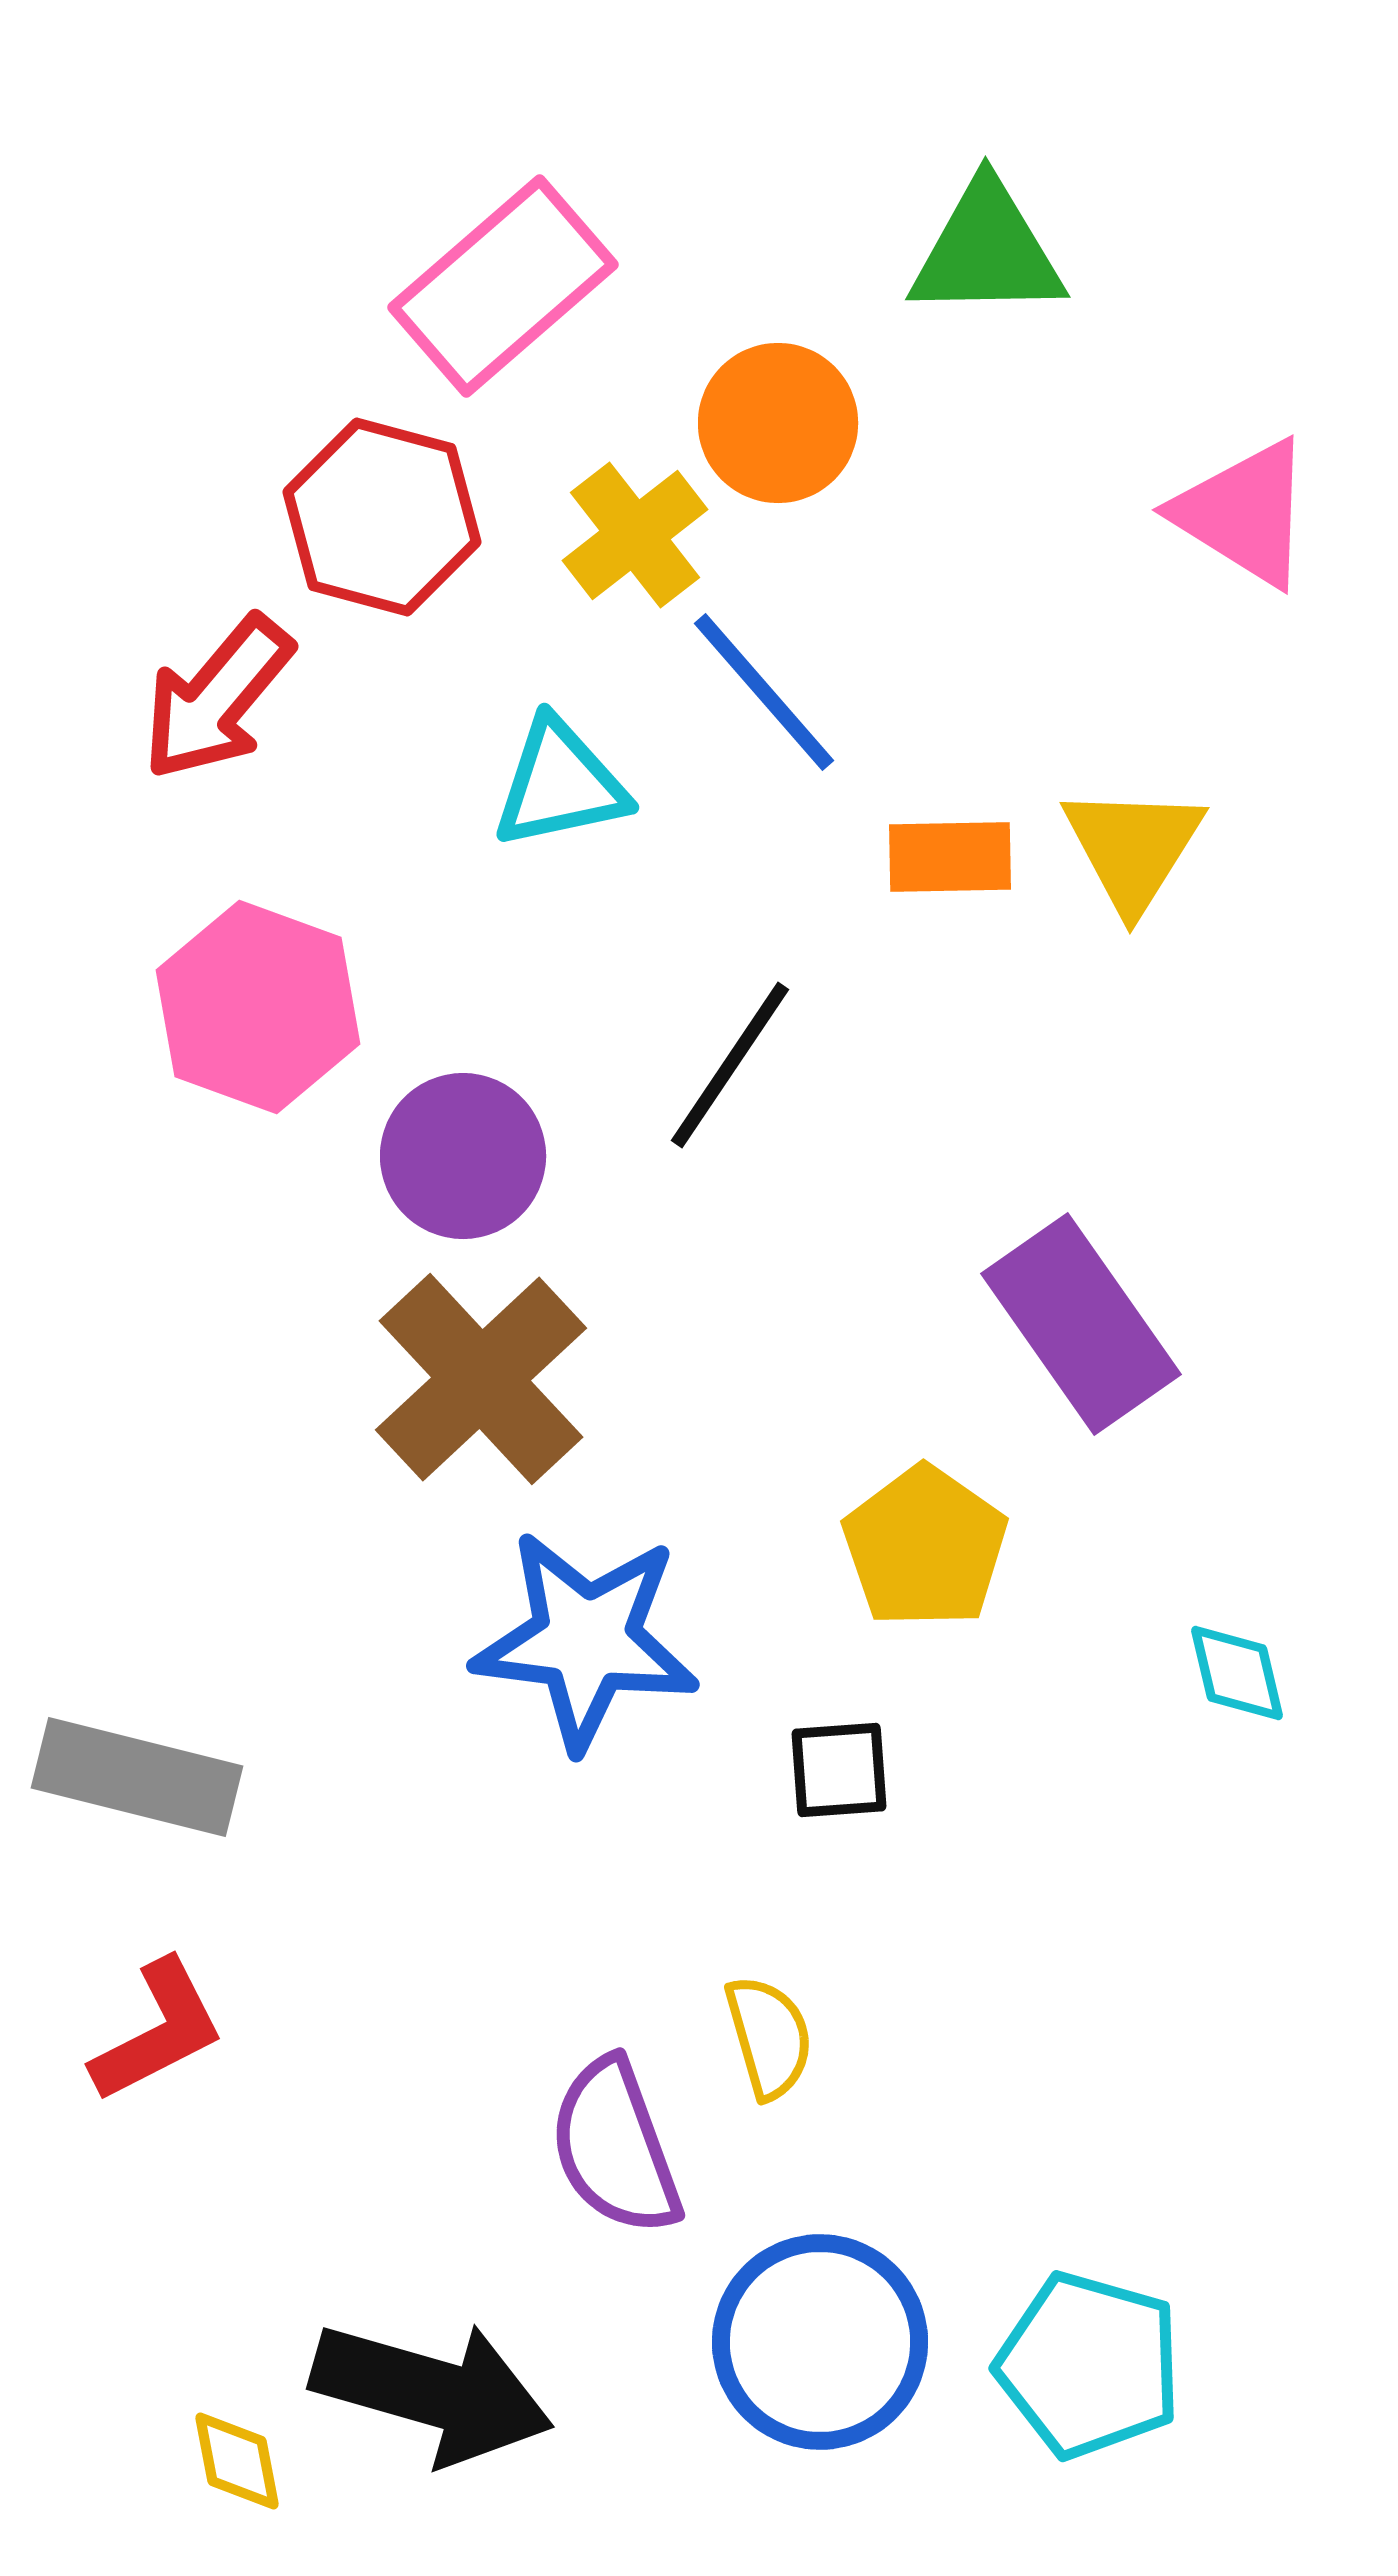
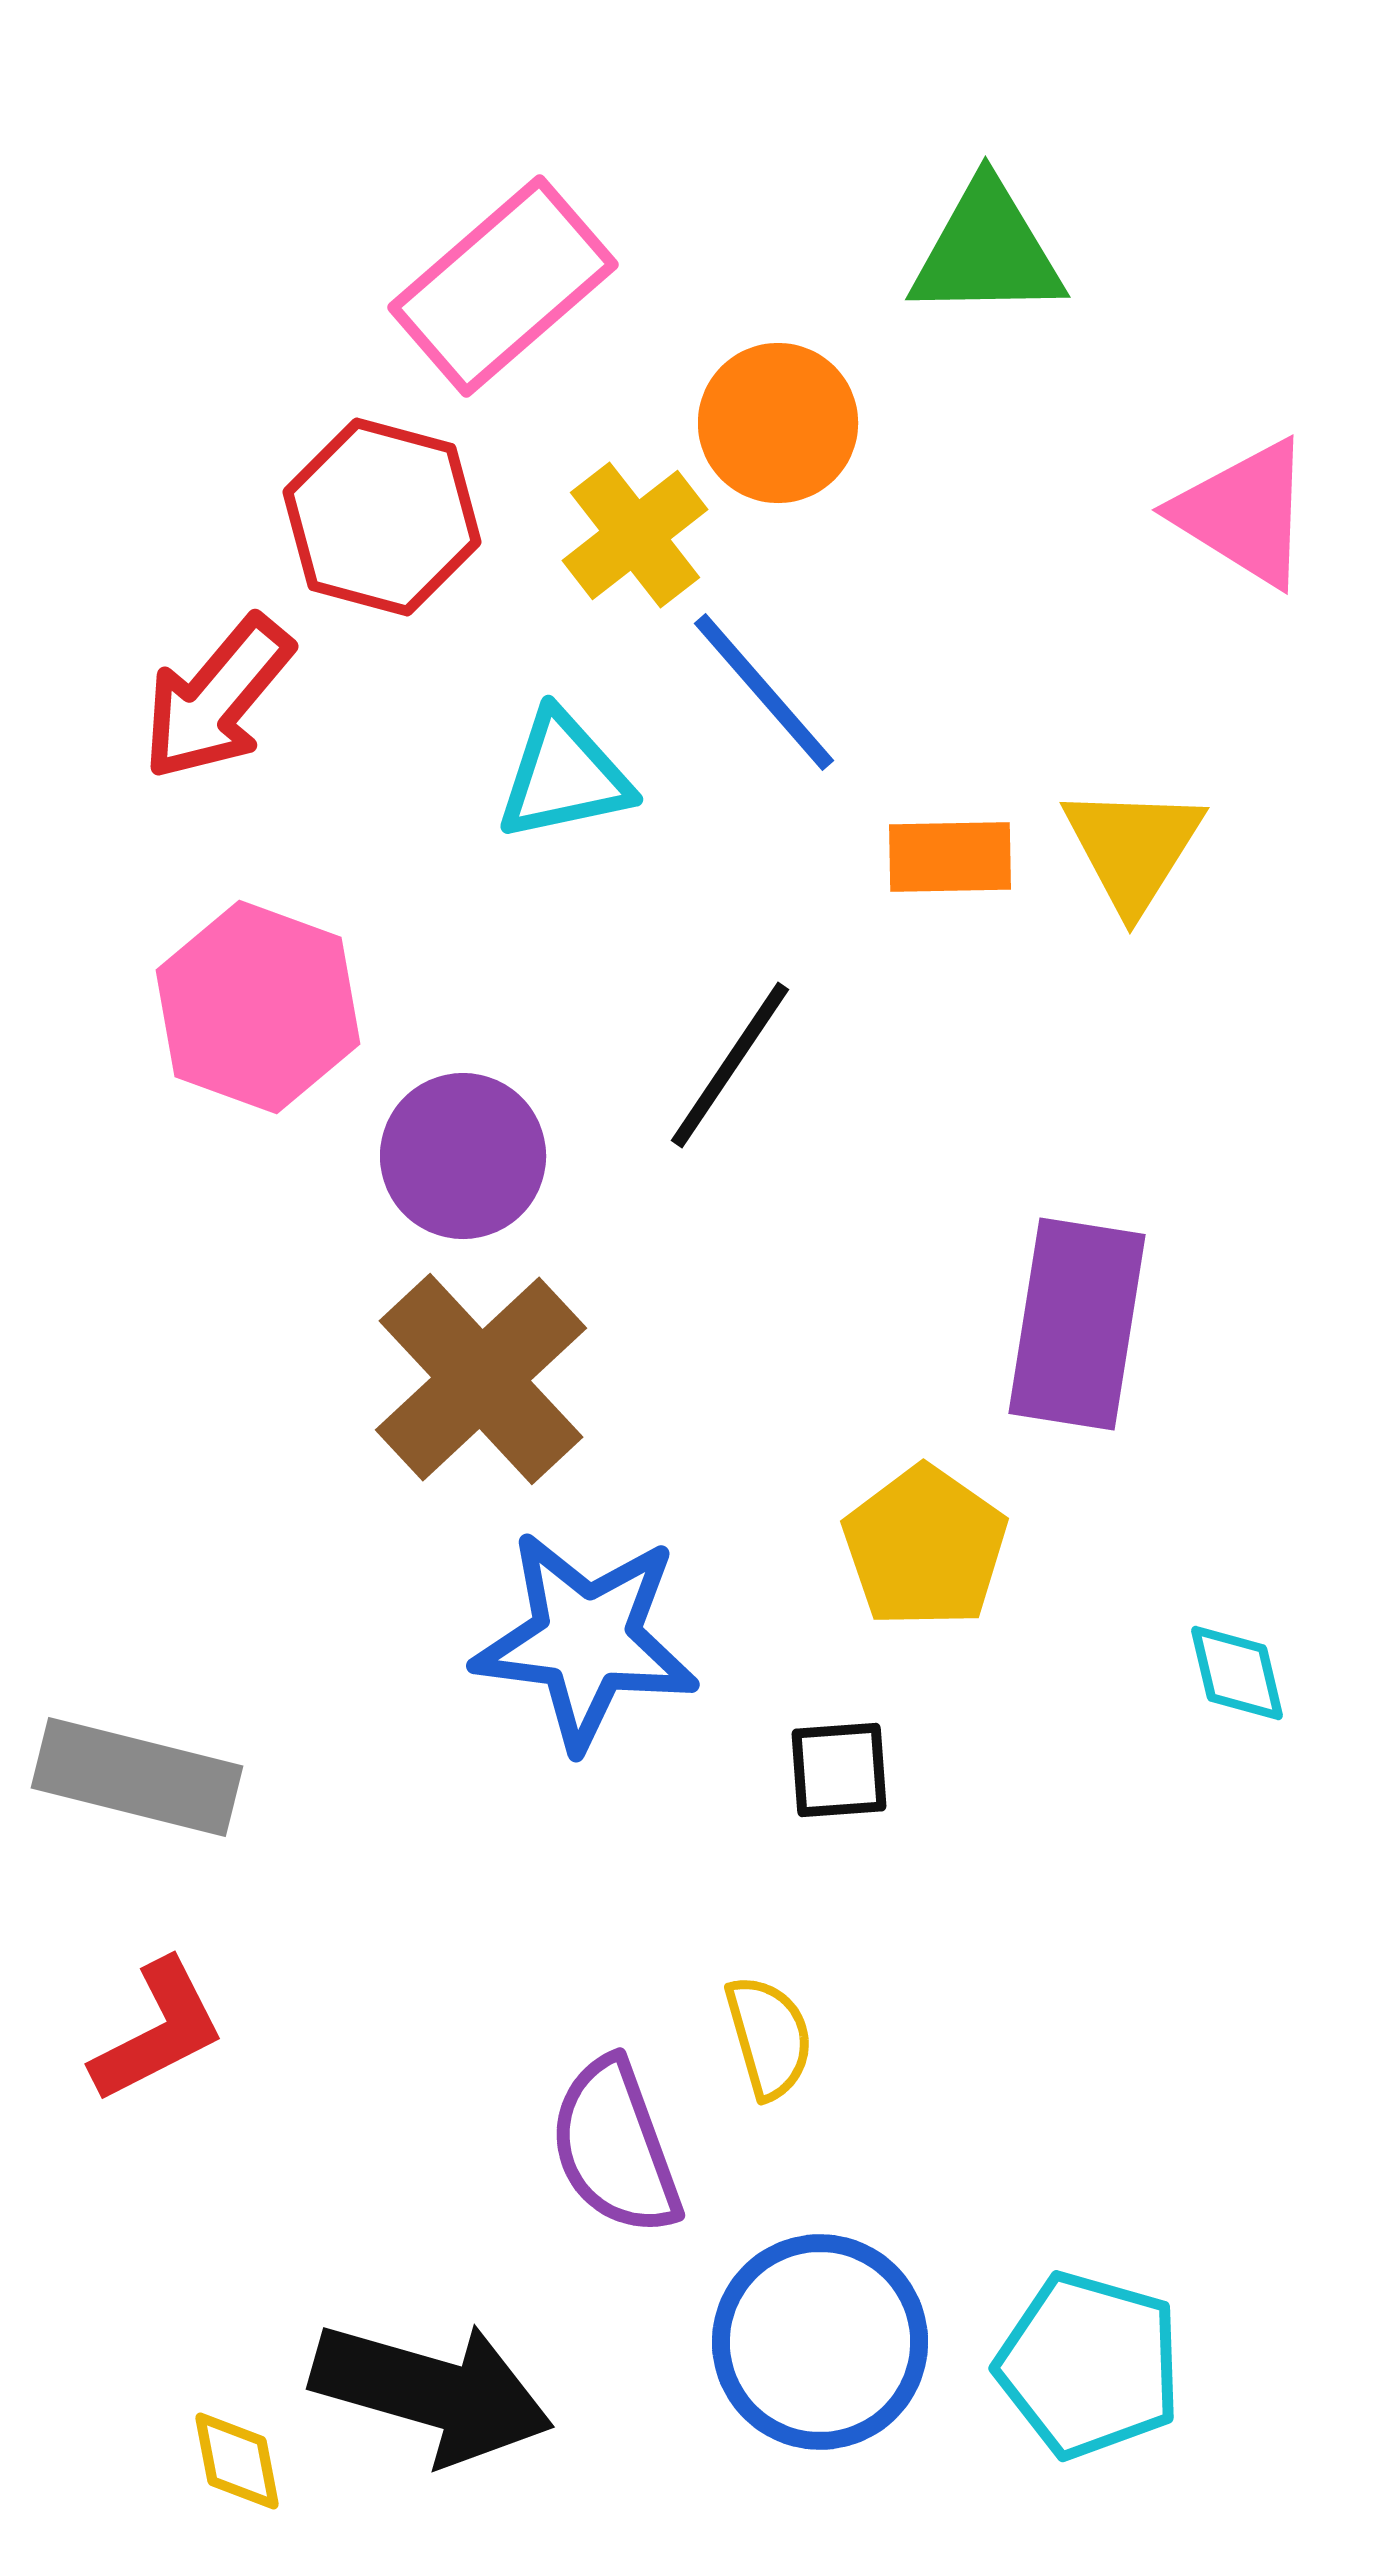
cyan triangle: moved 4 px right, 8 px up
purple rectangle: moved 4 px left; rotated 44 degrees clockwise
